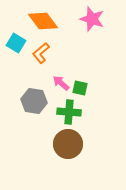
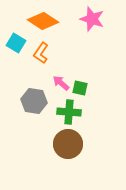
orange diamond: rotated 20 degrees counterclockwise
orange L-shape: rotated 15 degrees counterclockwise
